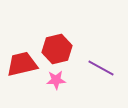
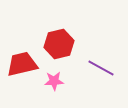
red hexagon: moved 2 px right, 5 px up
pink star: moved 2 px left, 1 px down
